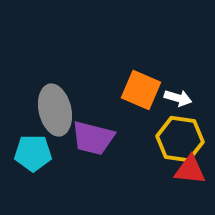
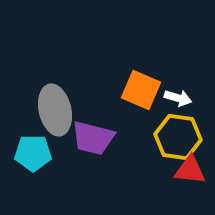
yellow hexagon: moved 2 px left, 2 px up
